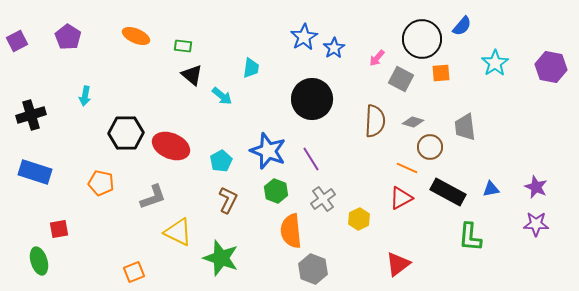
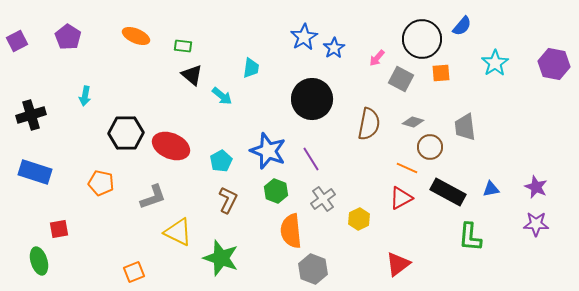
purple hexagon at (551, 67): moved 3 px right, 3 px up
brown semicircle at (375, 121): moved 6 px left, 3 px down; rotated 8 degrees clockwise
